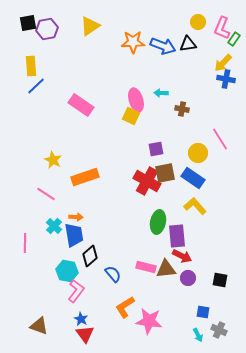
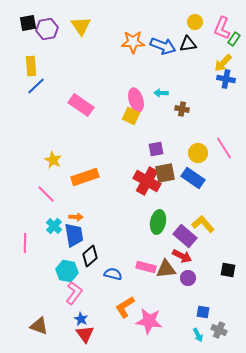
yellow circle at (198, 22): moved 3 px left
yellow triangle at (90, 26): moved 9 px left; rotated 30 degrees counterclockwise
pink line at (220, 139): moved 4 px right, 9 px down
pink line at (46, 194): rotated 12 degrees clockwise
yellow L-shape at (195, 206): moved 8 px right, 18 px down
purple rectangle at (177, 236): moved 8 px right; rotated 45 degrees counterclockwise
blue semicircle at (113, 274): rotated 36 degrees counterclockwise
black square at (220, 280): moved 8 px right, 10 px up
pink L-shape at (76, 291): moved 2 px left, 2 px down
